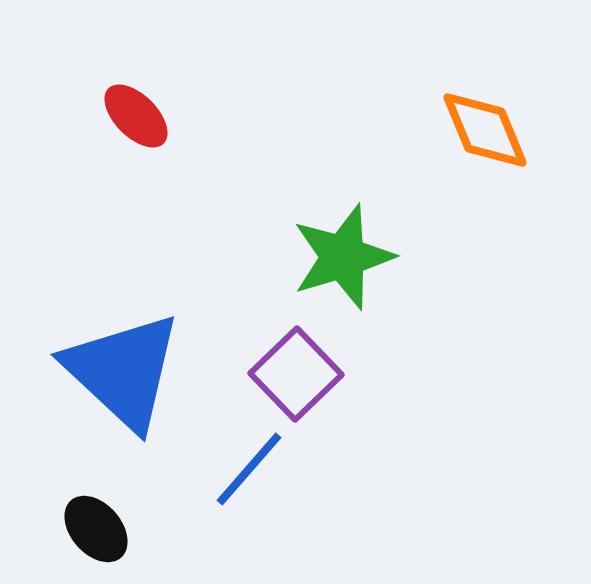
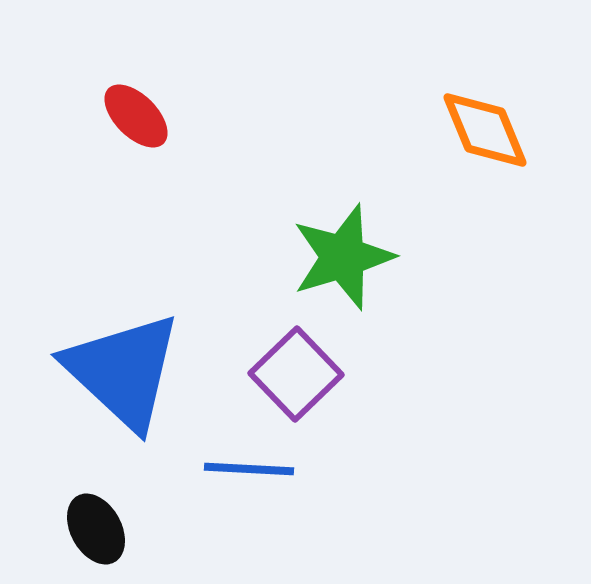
blue line: rotated 52 degrees clockwise
black ellipse: rotated 12 degrees clockwise
